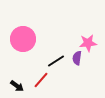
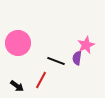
pink circle: moved 5 px left, 4 px down
pink star: moved 2 px left, 2 px down; rotated 18 degrees counterclockwise
black line: rotated 54 degrees clockwise
red line: rotated 12 degrees counterclockwise
